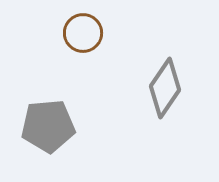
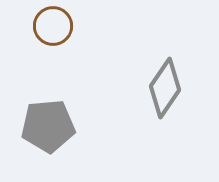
brown circle: moved 30 px left, 7 px up
